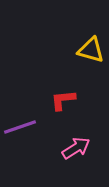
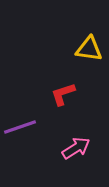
yellow triangle: moved 2 px left, 1 px up; rotated 8 degrees counterclockwise
red L-shape: moved 6 px up; rotated 12 degrees counterclockwise
